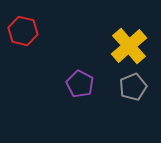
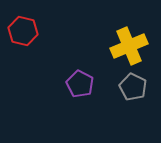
yellow cross: rotated 18 degrees clockwise
gray pentagon: rotated 24 degrees counterclockwise
